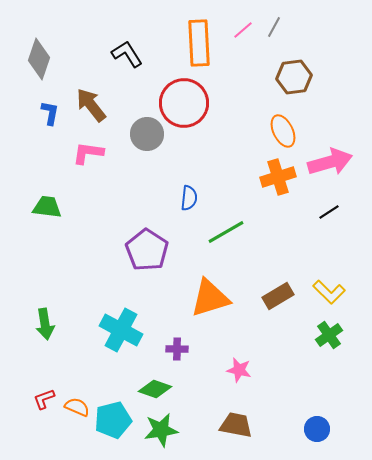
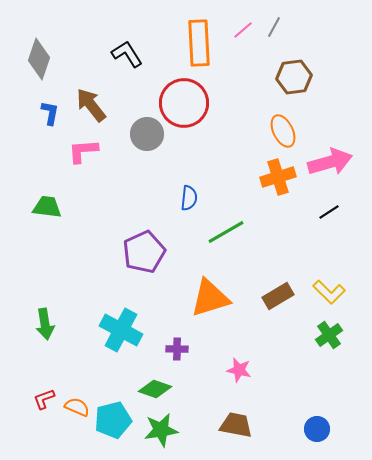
pink L-shape: moved 5 px left, 2 px up; rotated 12 degrees counterclockwise
purple pentagon: moved 3 px left, 2 px down; rotated 15 degrees clockwise
